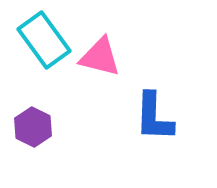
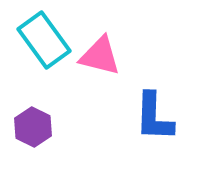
pink triangle: moved 1 px up
